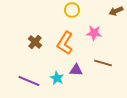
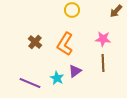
brown arrow: rotated 24 degrees counterclockwise
pink star: moved 9 px right, 6 px down
orange L-shape: moved 1 px down
brown line: rotated 72 degrees clockwise
purple triangle: moved 1 px left, 1 px down; rotated 40 degrees counterclockwise
purple line: moved 1 px right, 2 px down
